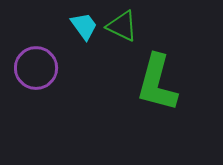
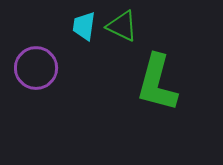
cyan trapezoid: rotated 136 degrees counterclockwise
